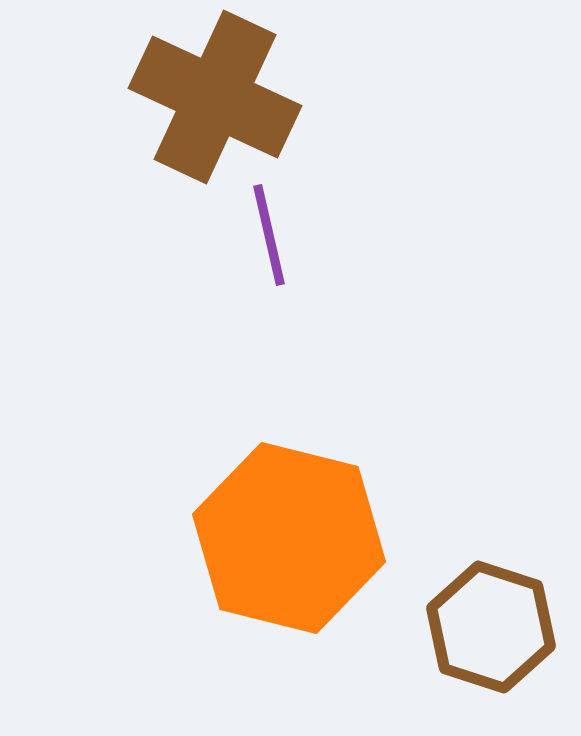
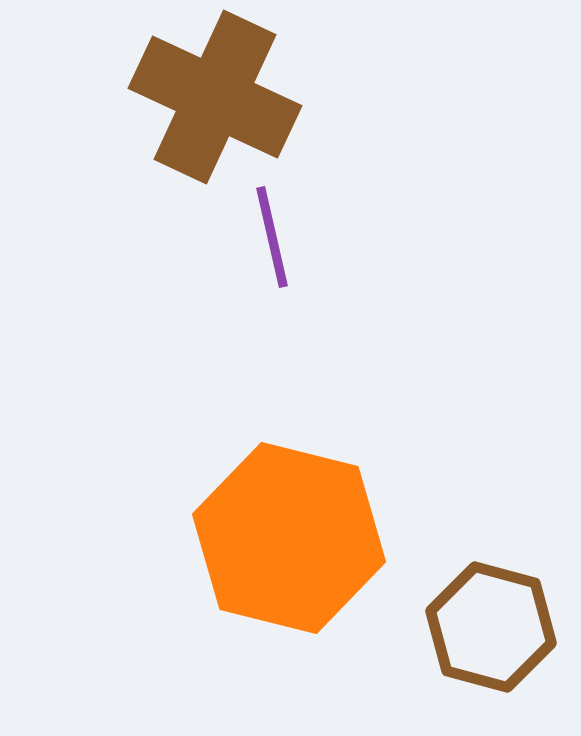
purple line: moved 3 px right, 2 px down
brown hexagon: rotated 3 degrees counterclockwise
